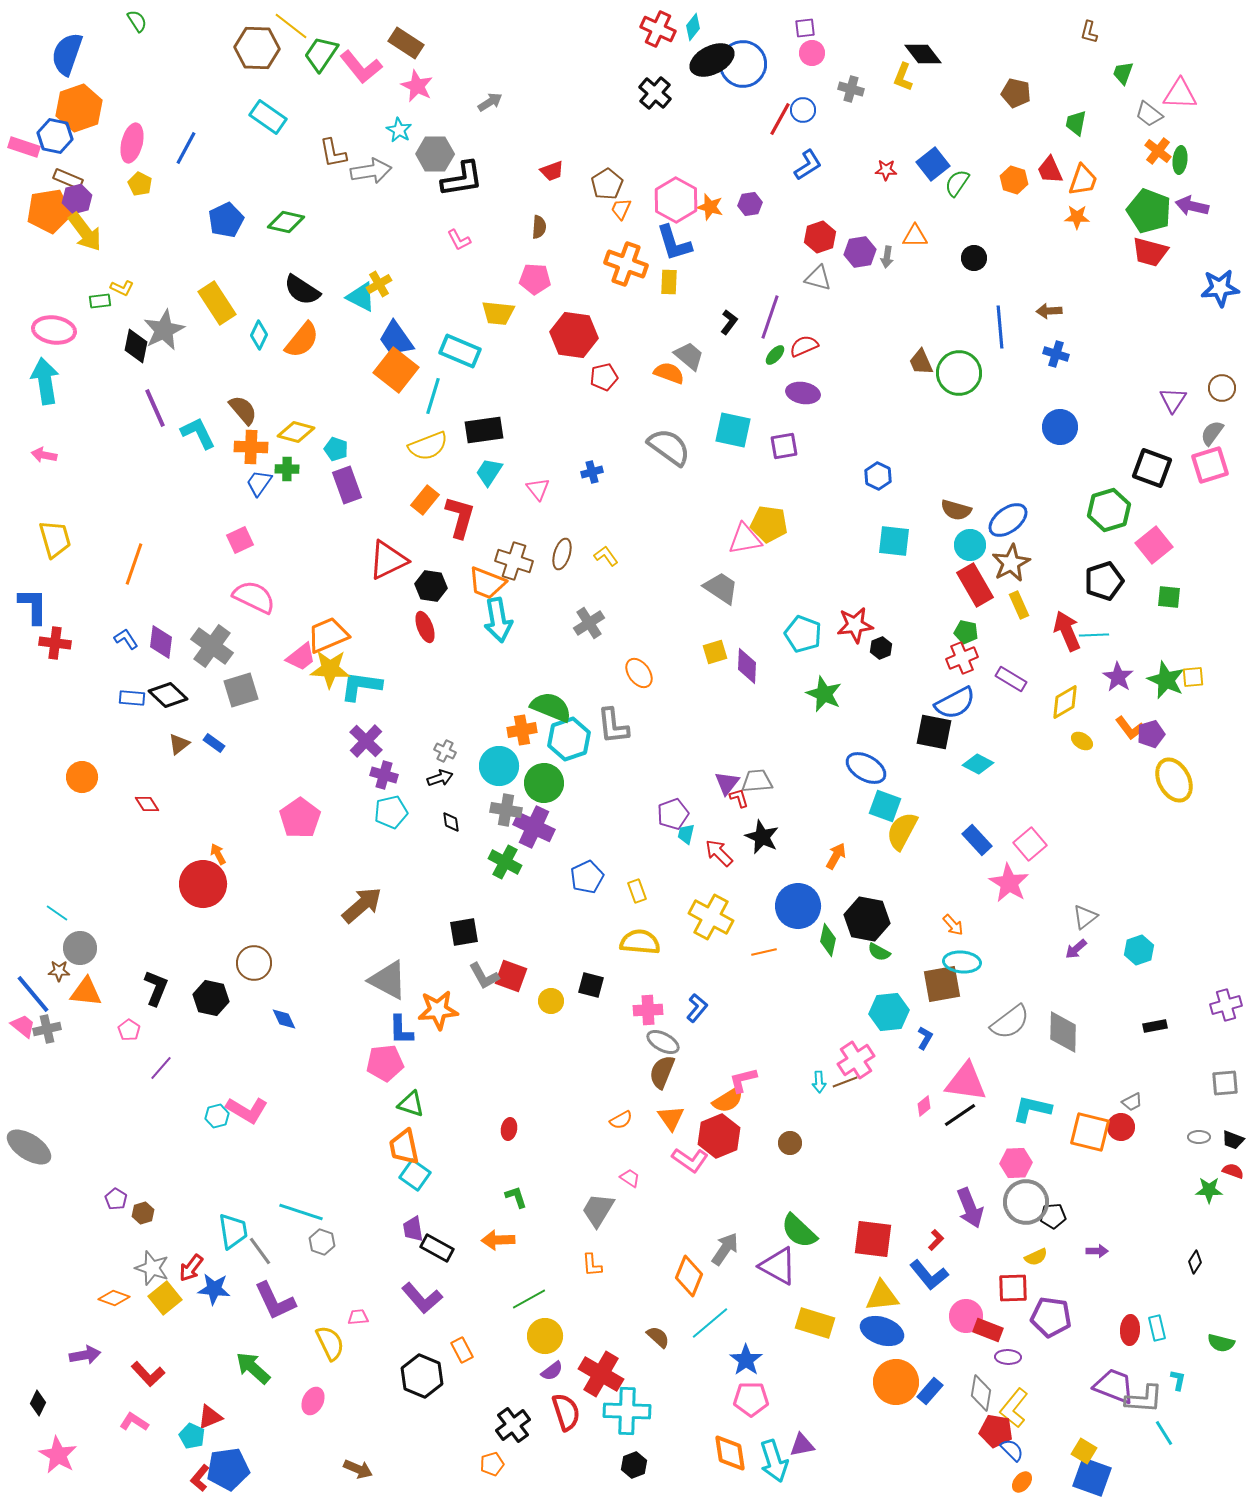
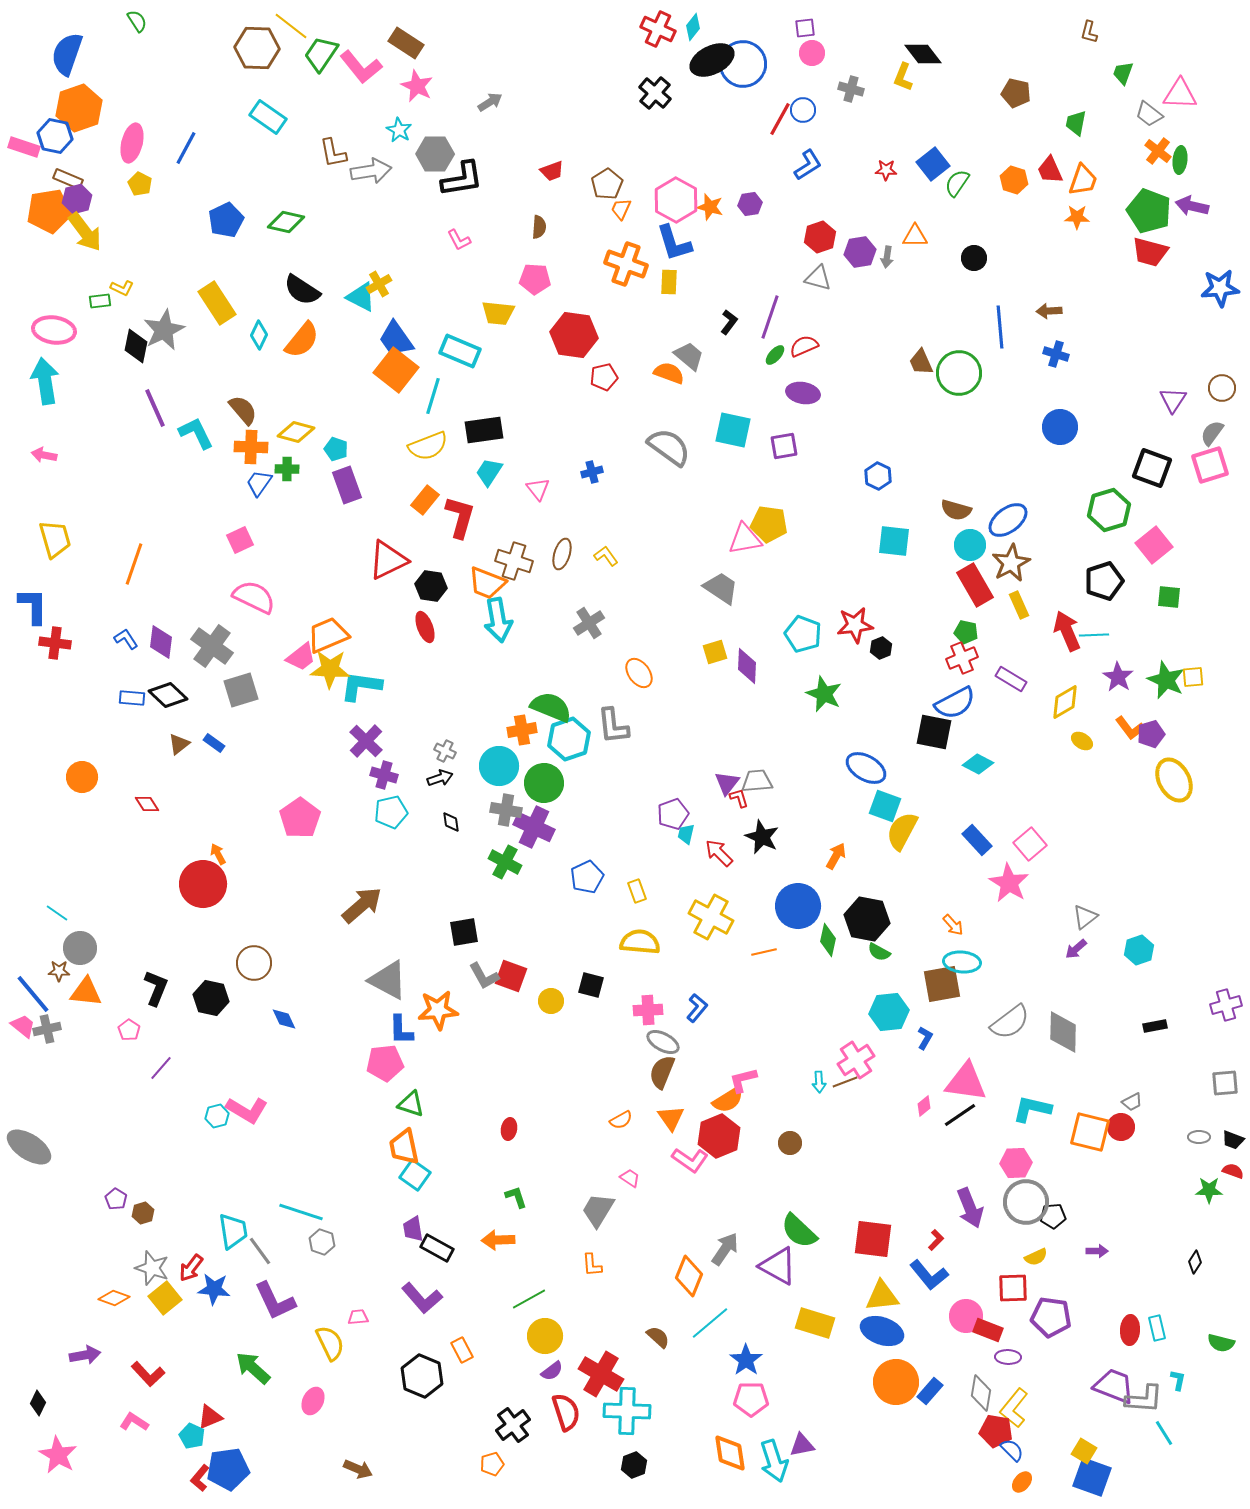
cyan L-shape at (198, 433): moved 2 px left
